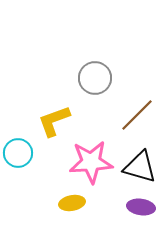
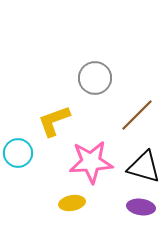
black triangle: moved 4 px right
